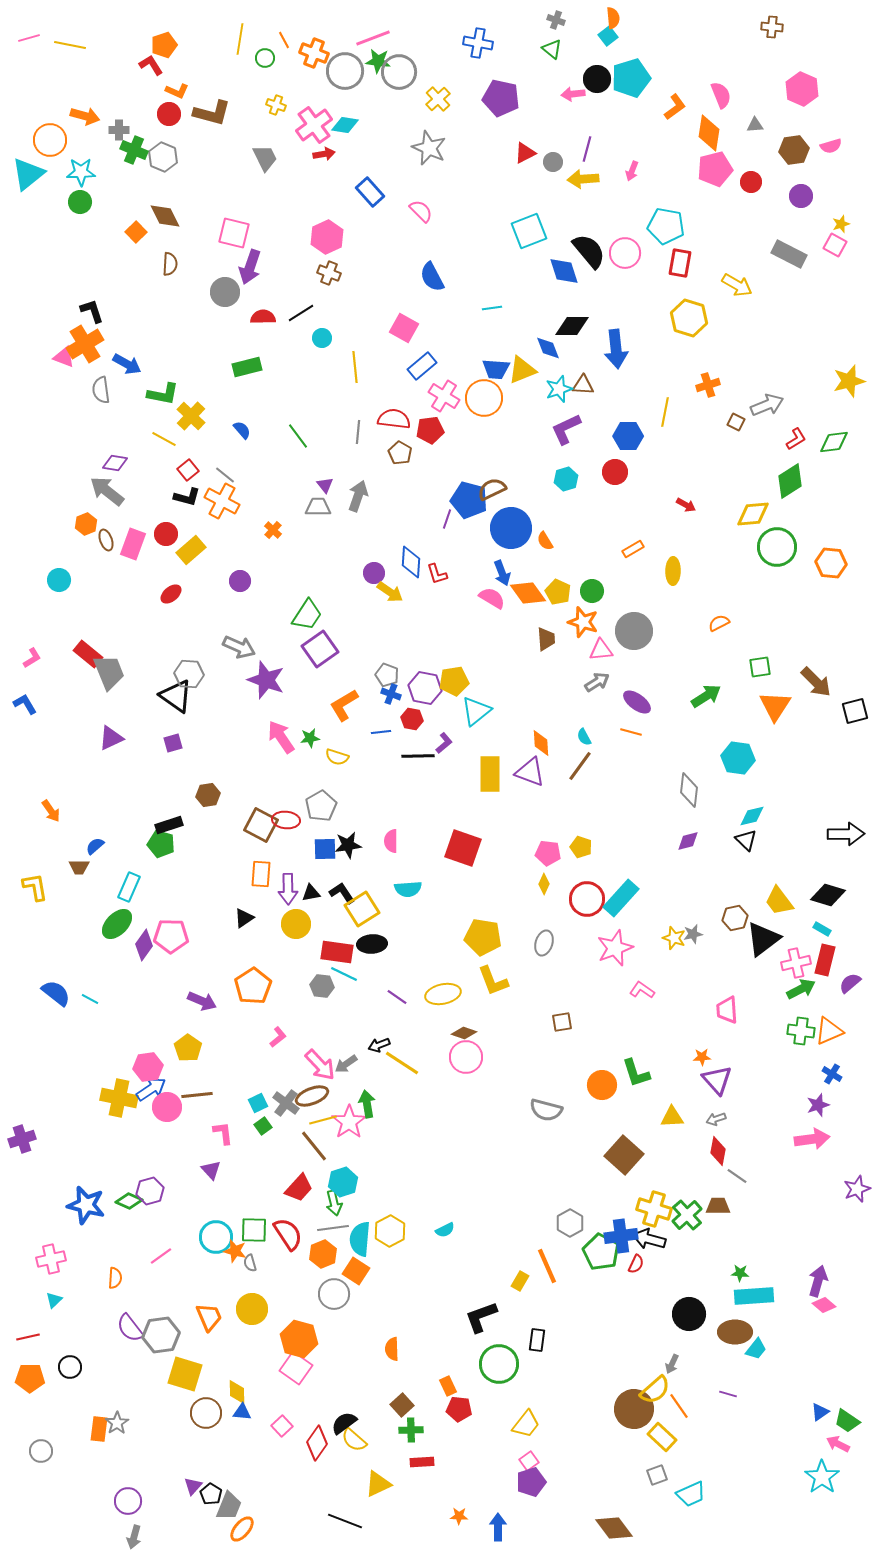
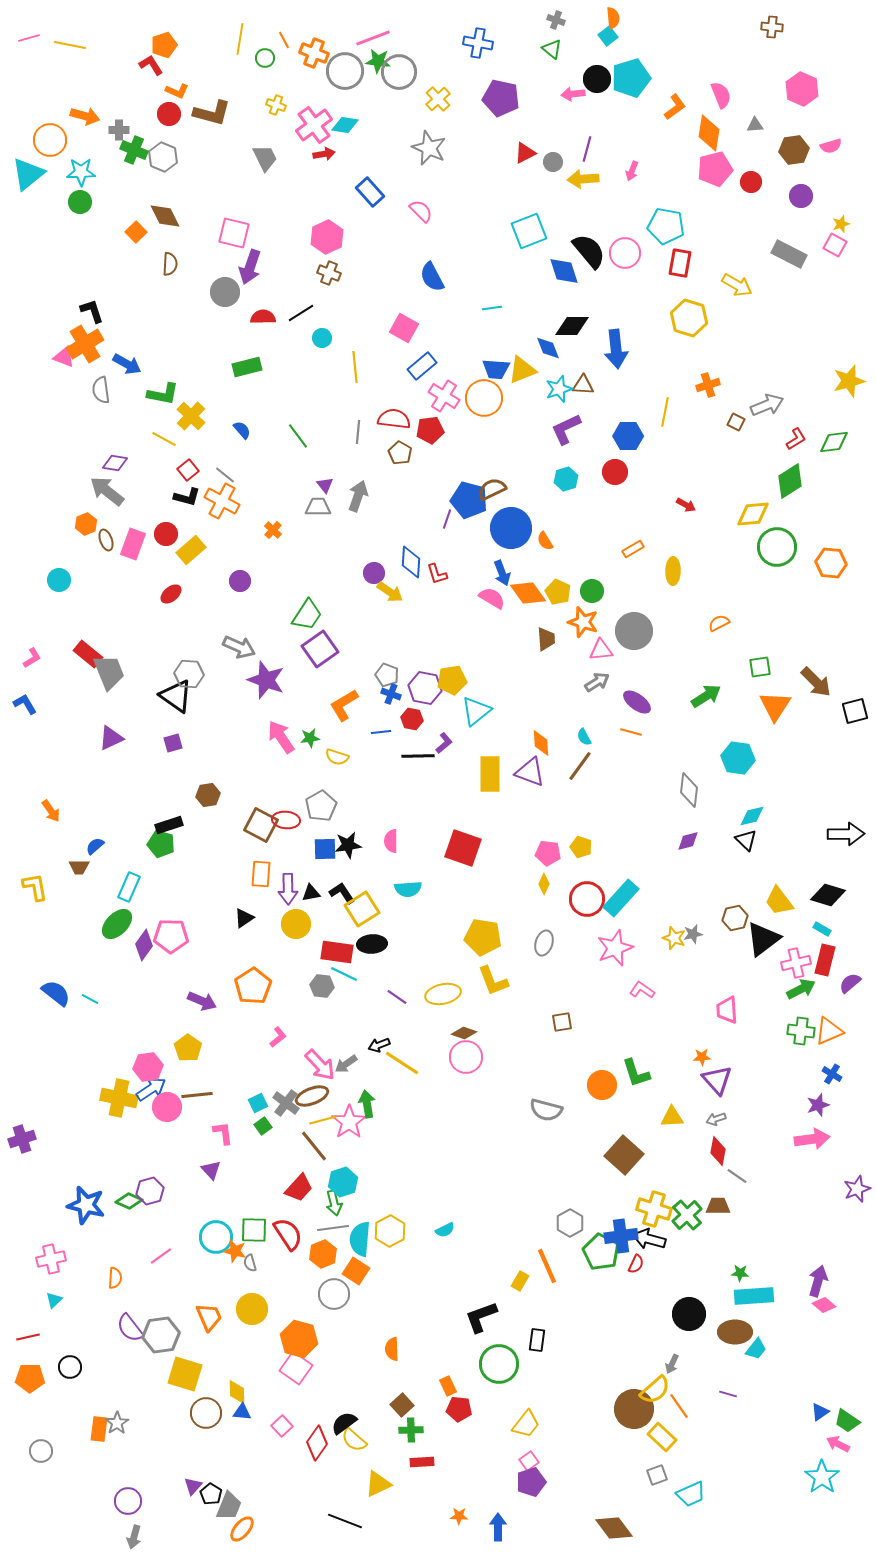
yellow pentagon at (454, 681): moved 2 px left, 1 px up
